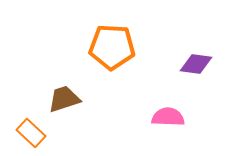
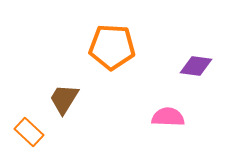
purple diamond: moved 2 px down
brown trapezoid: rotated 40 degrees counterclockwise
orange rectangle: moved 2 px left, 1 px up
